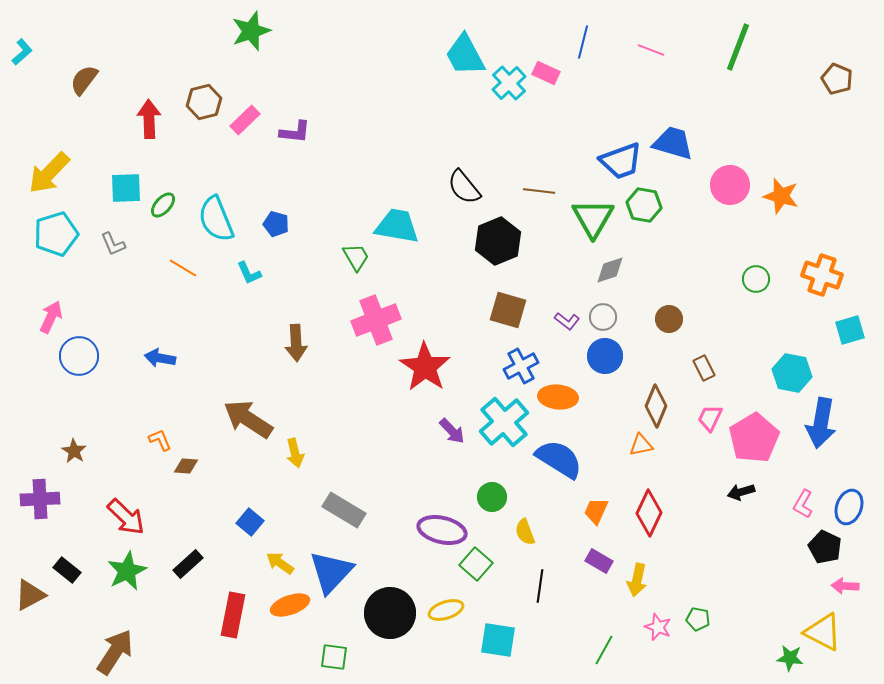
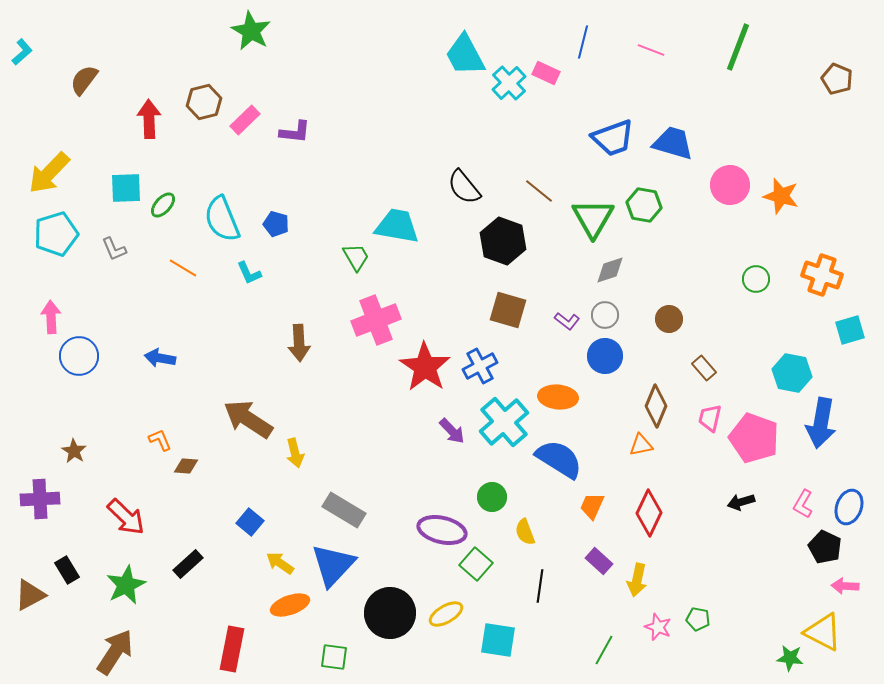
green star at (251, 31): rotated 24 degrees counterclockwise
blue trapezoid at (621, 161): moved 8 px left, 23 px up
brown line at (539, 191): rotated 32 degrees clockwise
cyan semicircle at (216, 219): moved 6 px right
black hexagon at (498, 241): moved 5 px right; rotated 18 degrees counterclockwise
gray L-shape at (113, 244): moved 1 px right, 5 px down
pink arrow at (51, 317): rotated 28 degrees counterclockwise
gray circle at (603, 317): moved 2 px right, 2 px up
brown arrow at (296, 343): moved 3 px right
blue cross at (521, 366): moved 41 px left
brown rectangle at (704, 368): rotated 15 degrees counterclockwise
pink trapezoid at (710, 418): rotated 12 degrees counterclockwise
pink pentagon at (754, 438): rotated 21 degrees counterclockwise
black arrow at (741, 492): moved 10 px down
orange trapezoid at (596, 511): moved 4 px left, 5 px up
purple rectangle at (599, 561): rotated 12 degrees clockwise
black rectangle at (67, 570): rotated 20 degrees clockwise
green star at (127, 571): moved 1 px left, 14 px down
blue triangle at (331, 572): moved 2 px right, 7 px up
yellow ellipse at (446, 610): moved 4 px down; rotated 12 degrees counterclockwise
red rectangle at (233, 615): moved 1 px left, 34 px down
